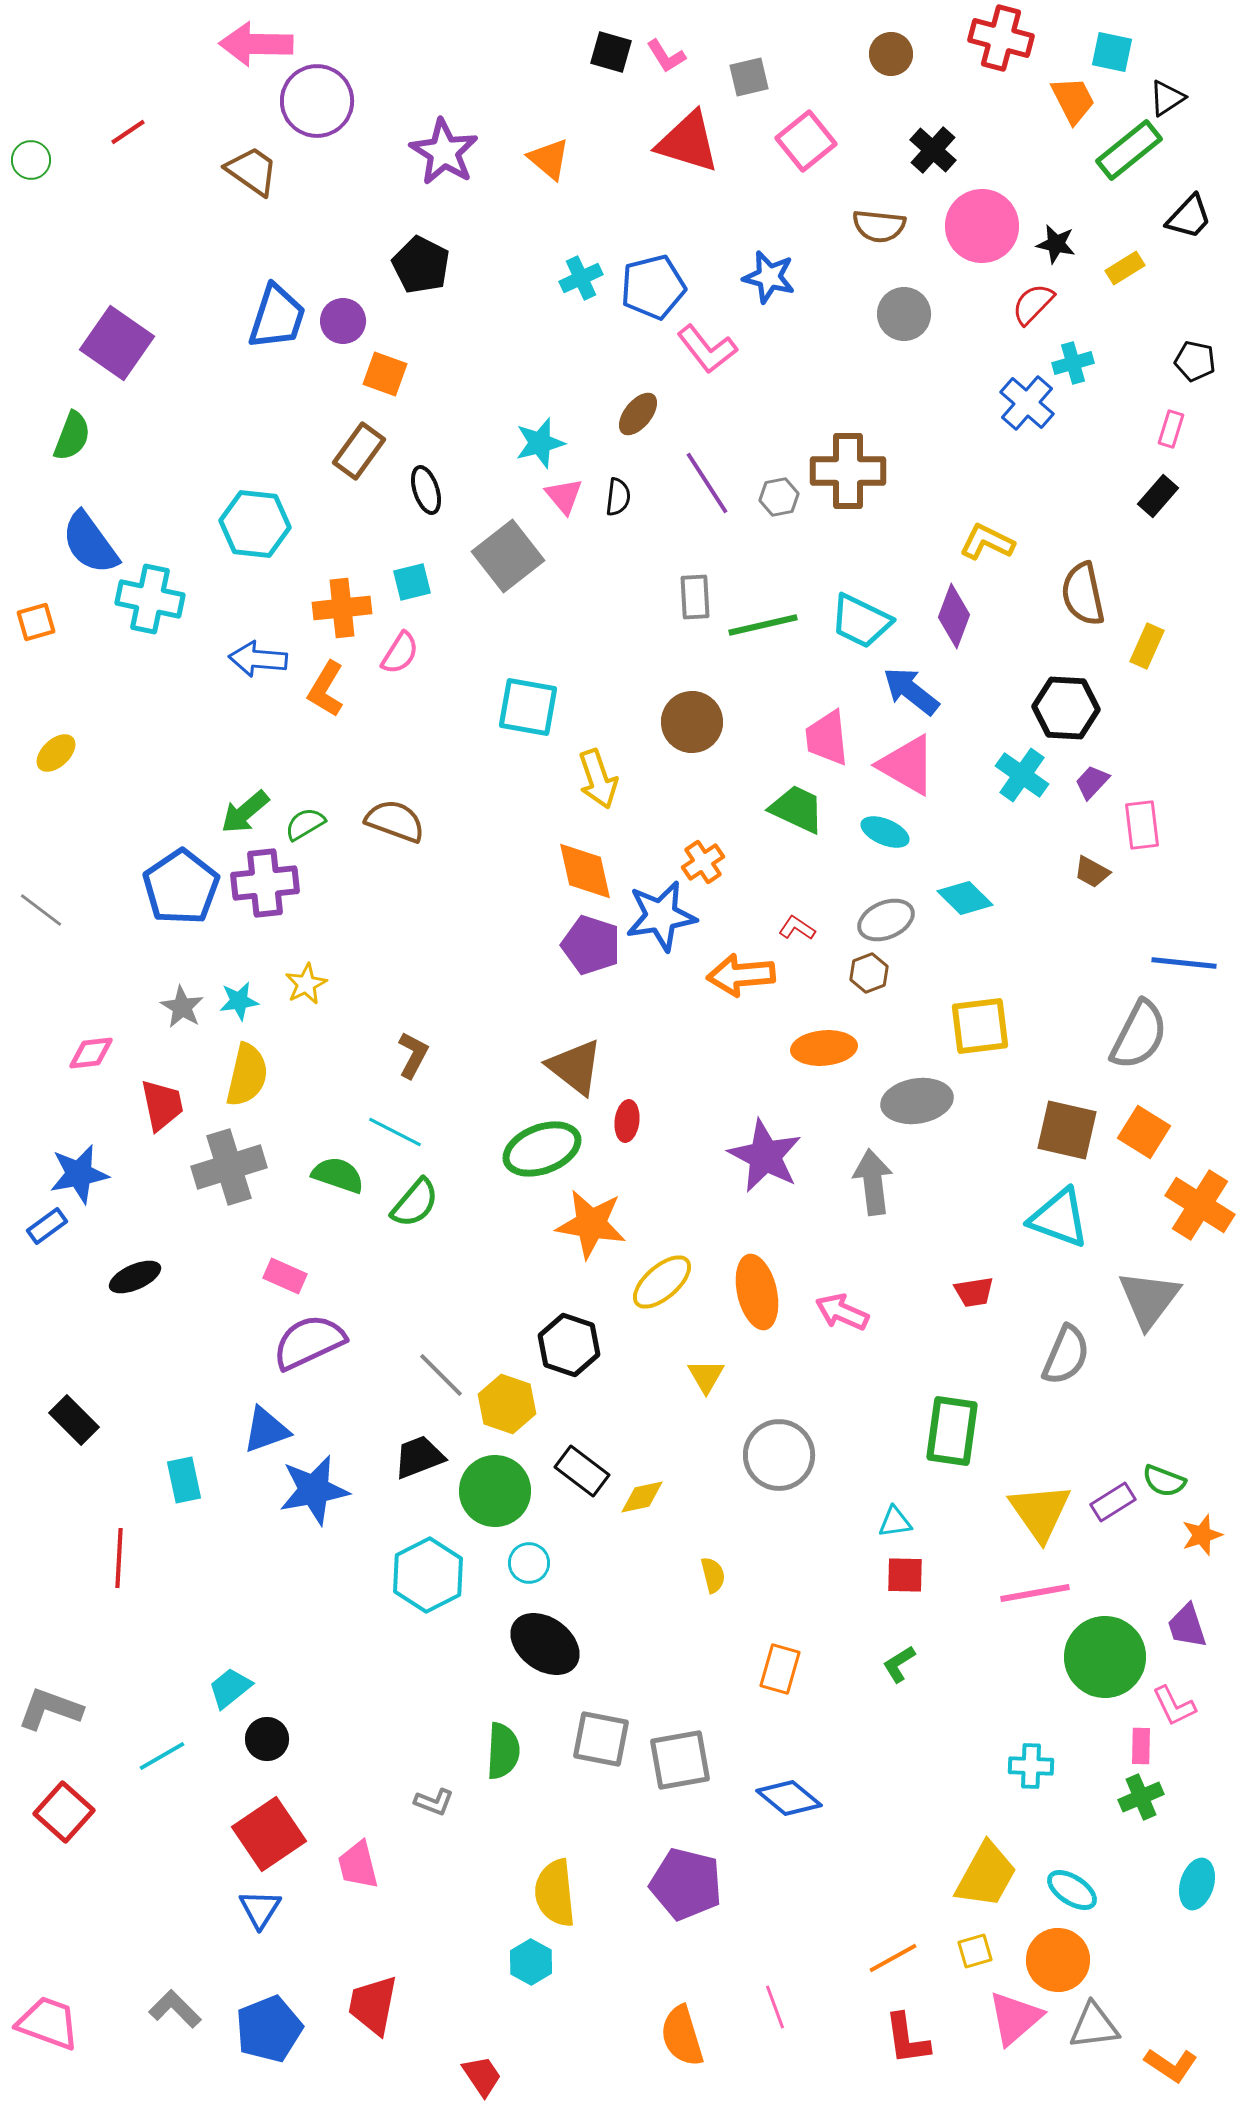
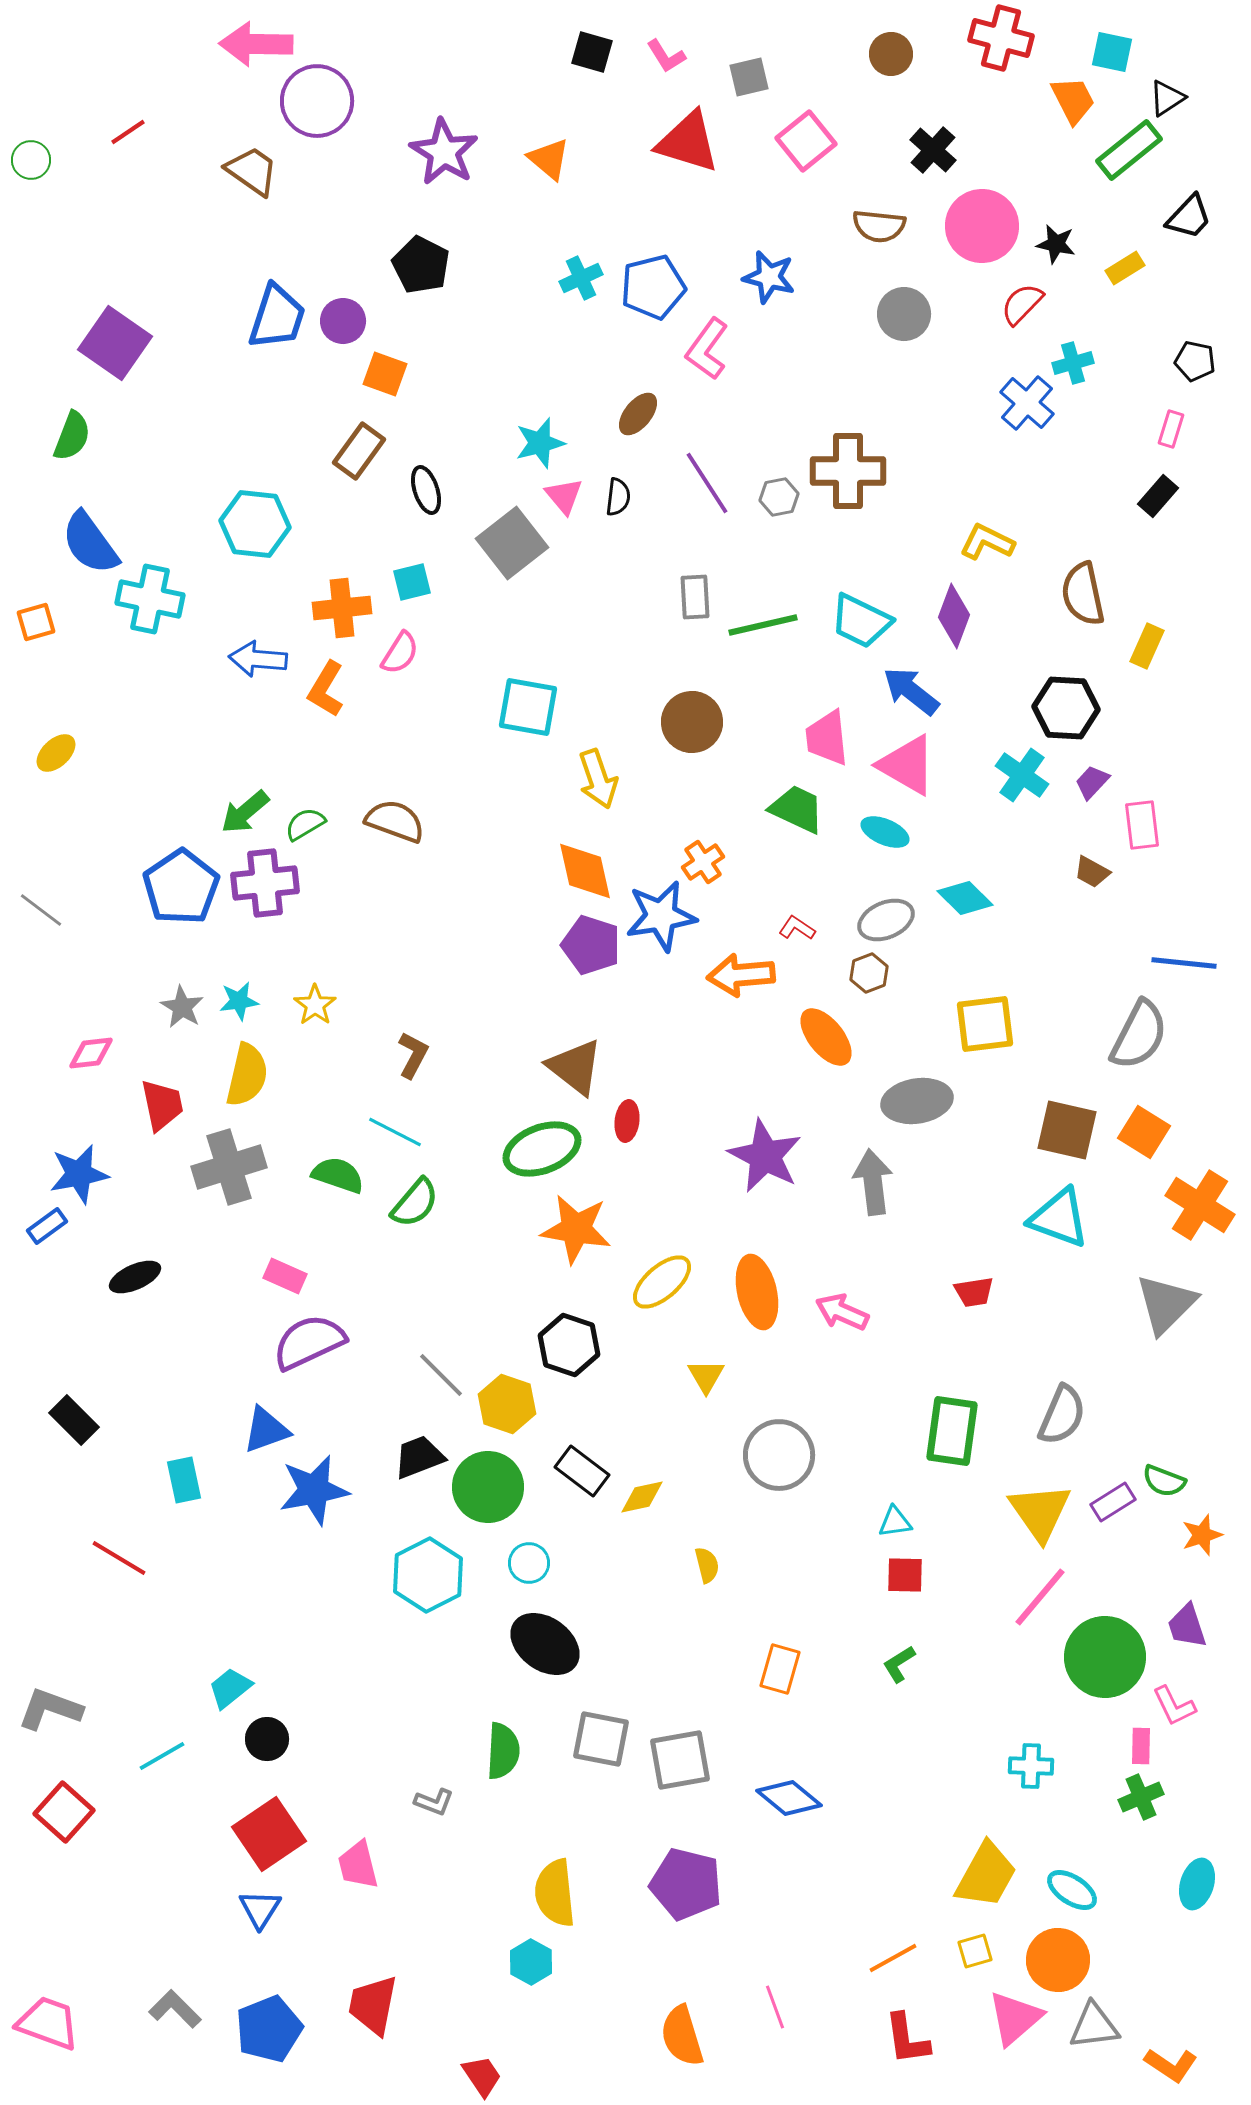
black square at (611, 52): moved 19 px left
red semicircle at (1033, 304): moved 11 px left
purple square at (117, 343): moved 2 px left
pink L-shape at (707, 349): rotated 74 degrees clockwise
gray square at (508, 556): moved 4 px right, 13 px up
yellow star at (306, 984): moved 9 px right, 21 px down; rotated 9 degrees counterclockwise
yellow square at (980, 1026): moved 5 px right, 2 px up
orange ellipse at (824, 1048): moved 2 px right, 11 px up; rotated 56 degrees clockwise
orange star at (591, 1224): moved 15 px left, 5 px down
gray triangle at (1149, 1299): moved 17 px right, 5 px down; rotated 8 degrees clockwise
gray semicircle at (1066, 1355): moved 4 px left, 60 px down
green circle at (495, 1491): moved 7 px left, 4 px up
red line at (119, 1558): rotated 62 degrees counterclockwise
yellow semicircle at (713, 1575): moved 6 px left, 10 px up
pink line at (1035, 1593): moved 5 px right, 4 px down; rotated 40 degrees counterclockwise
